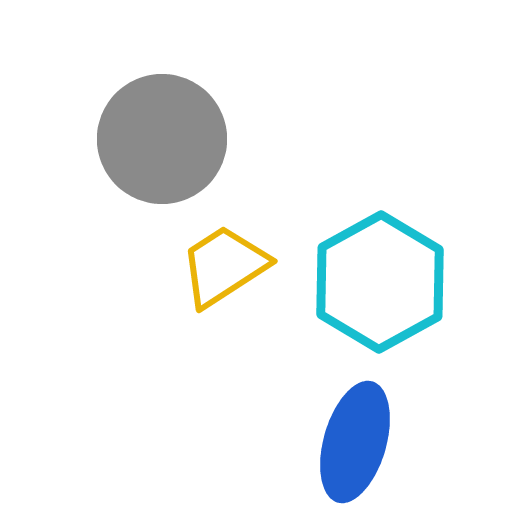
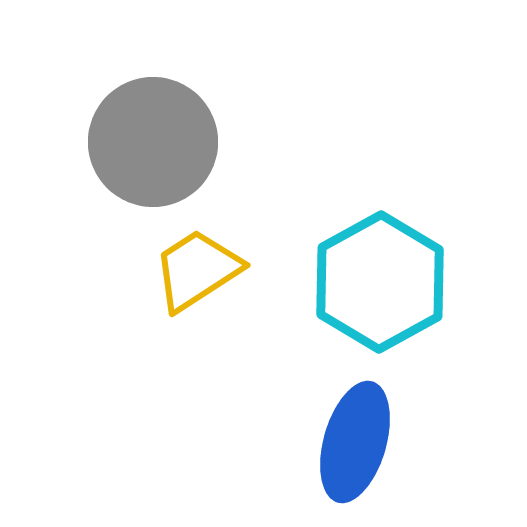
gray circle: moved 9 px left, 3 px down
yellow trapezoid: moved 27 px left, 4 px down
